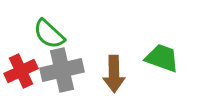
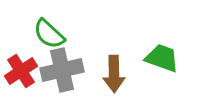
red cross: rotated 8 degrees counterclockwise
